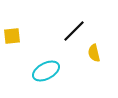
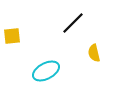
black line: moved 1 px left, 8 px up
